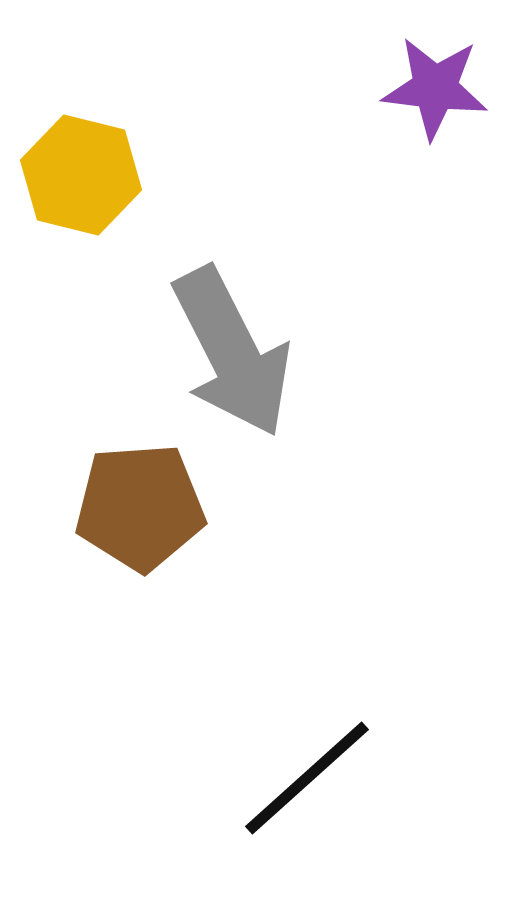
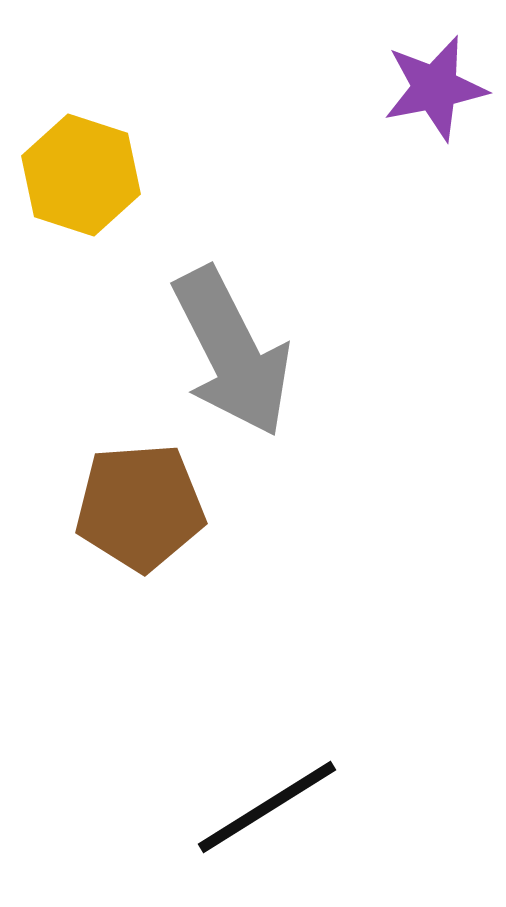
purple star: rotated 18 degrees counterclockwise
yellow hexagon: rotated 4 degrees clockwise
black line: moved 40 px left, 29 px down; rotated 10 degrees clockwise
